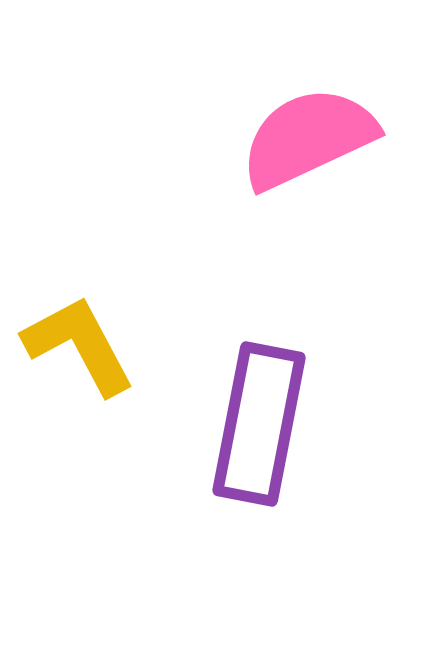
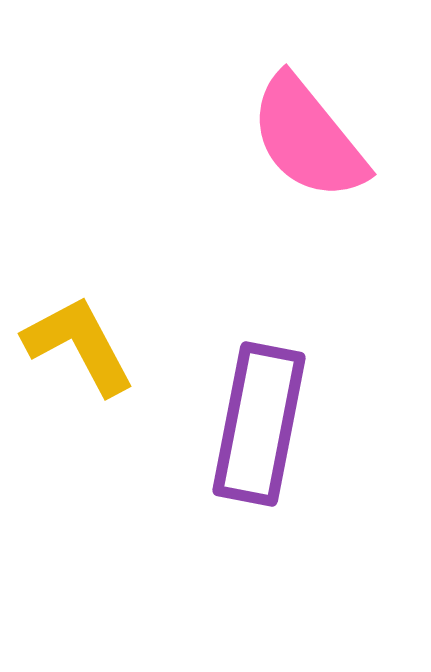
pink semicircle: rotated 104 degrees counterclockwise
